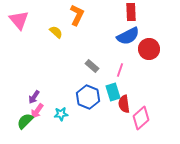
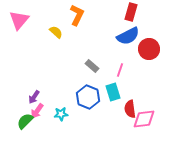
red rectangle: rotated 18 degrees clockwise
pink triangle: rotated 20 degrees clockwise
red semicircle: moved 6 px right, 5 px down
pink diamond: moved 3 px right, 1 px down; rotated 35 degrees clockwise
